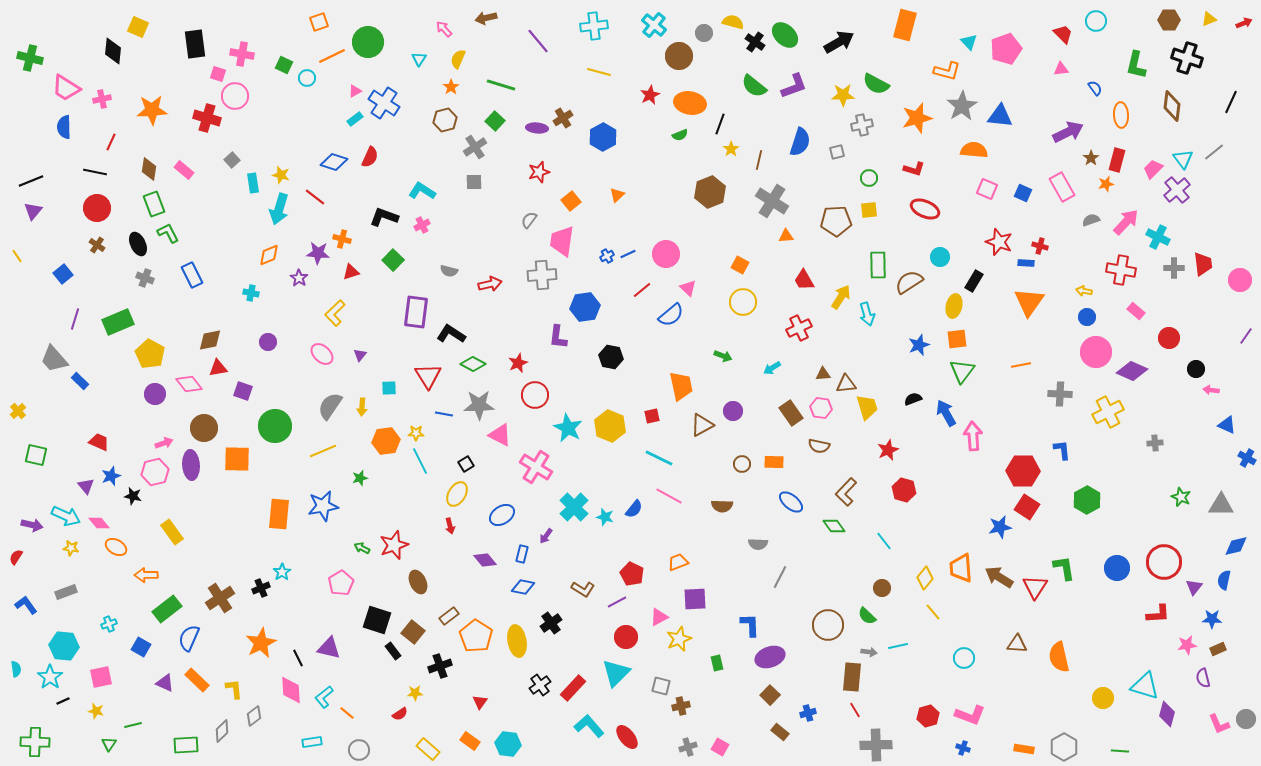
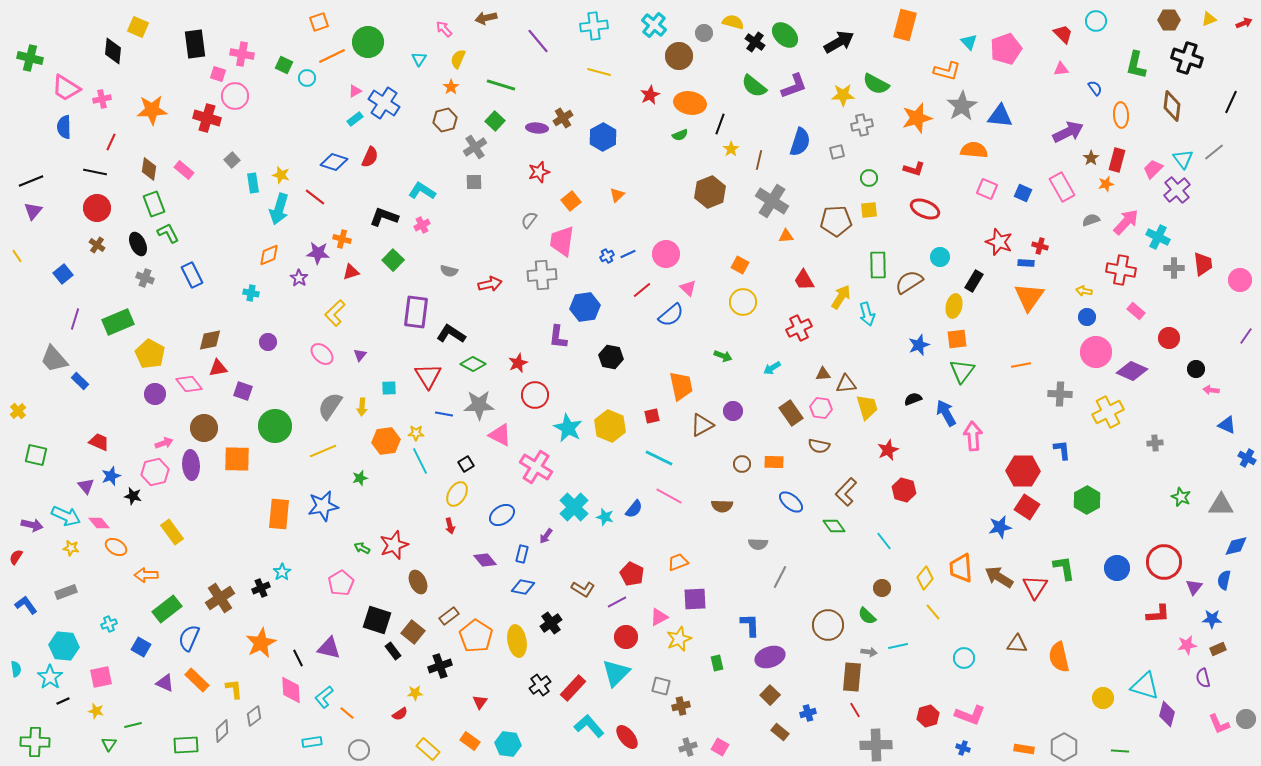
orange triangle at (1029, 302): moved 5 px up
